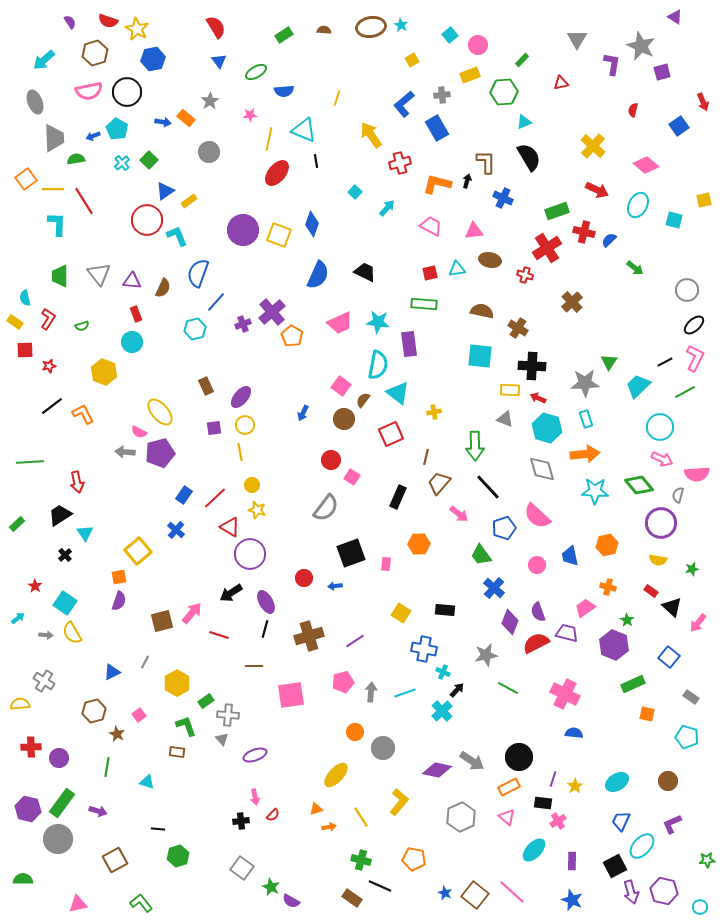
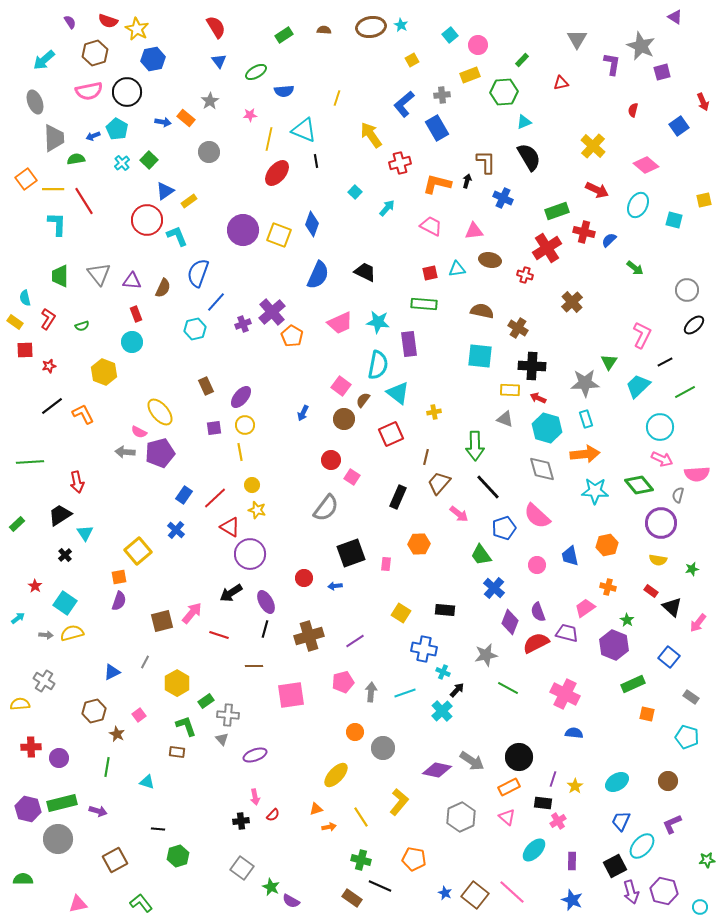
pink L-shape at (695, 358): moved 53 px left, 23 px up
yellow semicircle at (72, 633): rotated 105 degrees clockwise
green rectangle at (62, 803): rotated 40 degrees clockwise
